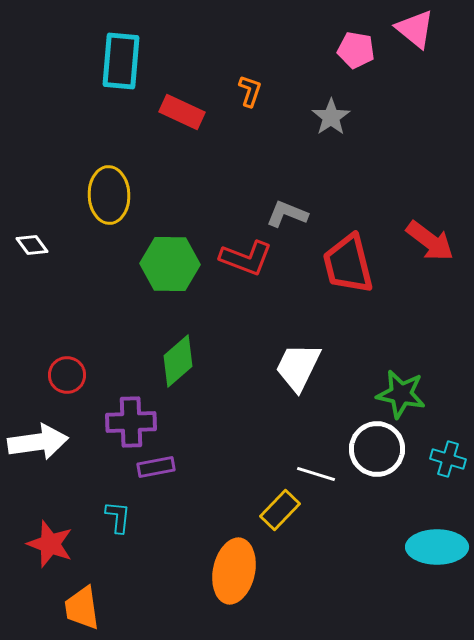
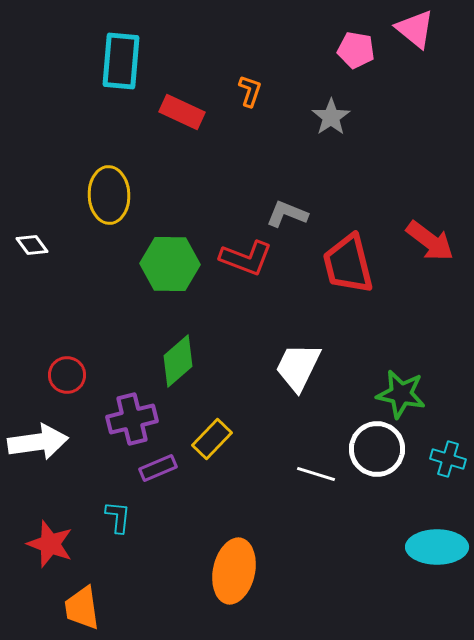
purple cross: moved 1 px right, 3 px up; rotated 12 degrees counterclockwise
purple rectangle: moved 2 px right, 1 px down; rotated 12 degrees counterclockwise
yellow rectangle: moved 68 px left, 71 px up
